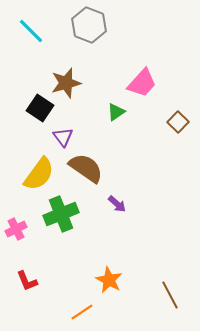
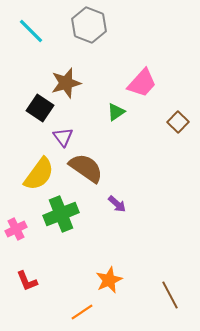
orange star: rotated 20 degrees clockwise
